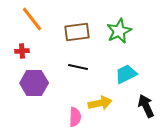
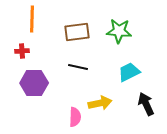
orange line: rotated 40 degrees clockwise
green star: rotated 30 degrees clockwise
cyan trapezoid: moved 3 px right, 2 px up
black arrow: moved 2 px up
